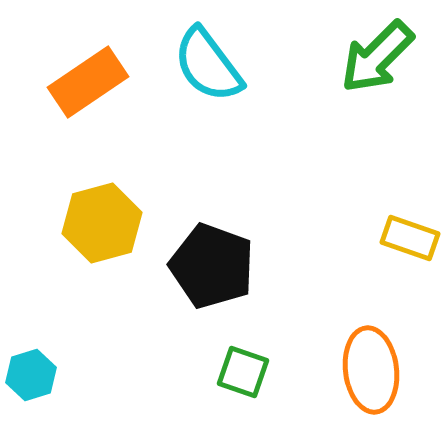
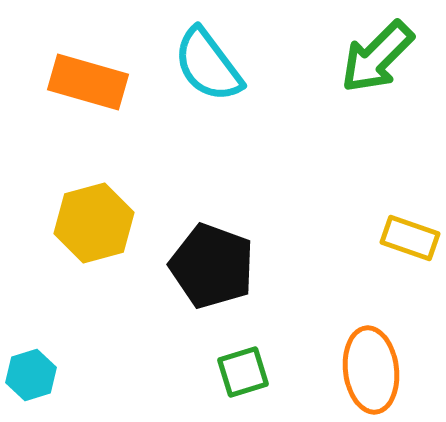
orange rectangle: rotated 50 degrees clockwise
yellow hexagon: moved 8 px left
green square: rotated 36 degrees counterclockwise
